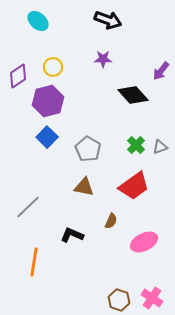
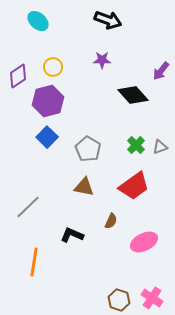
purple star: moved 1 px left, 1 px down
